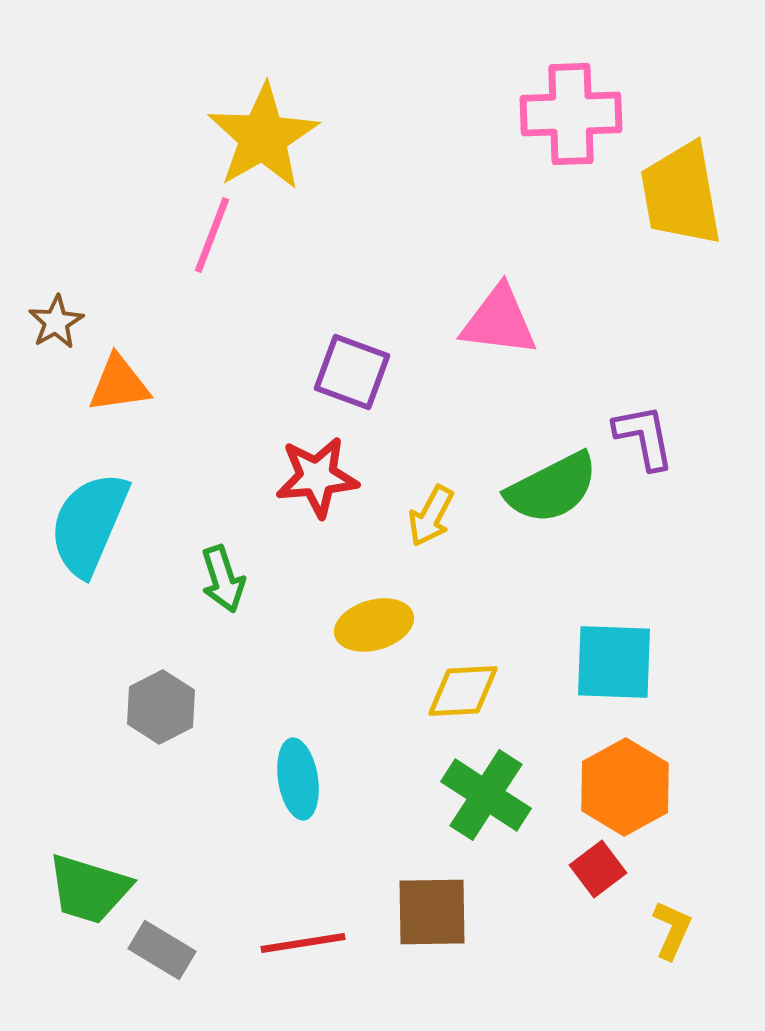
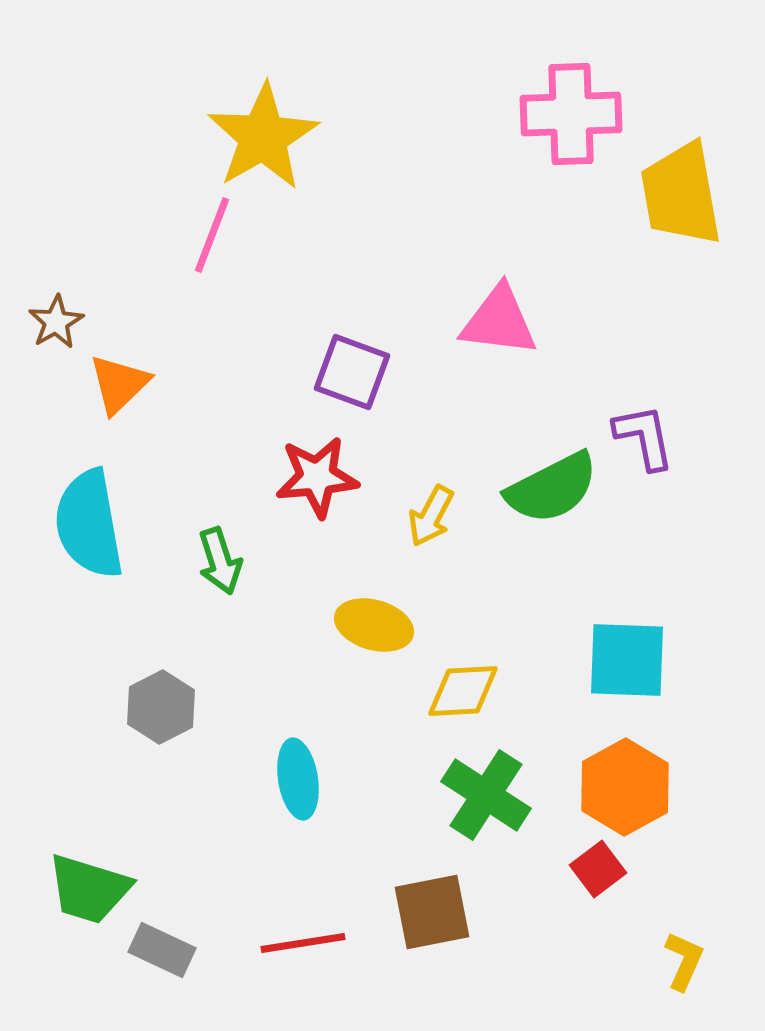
orange triangle: rotated 36 degrees counterclockwise
cyan semicircle: rotated 33 degrees counterclockwise
green arrow: moved 3 px left, 18 px up
yellow ellipse: rotated 32 degrees clockwise
cyan square: moved 13 px right, 2 px up
brown square: rotated 10 degrees counterclockwise
yellow L-shape: moved 12 px right, 31 px down
gray rectangle: rotated 6 degrees counterclockwise
